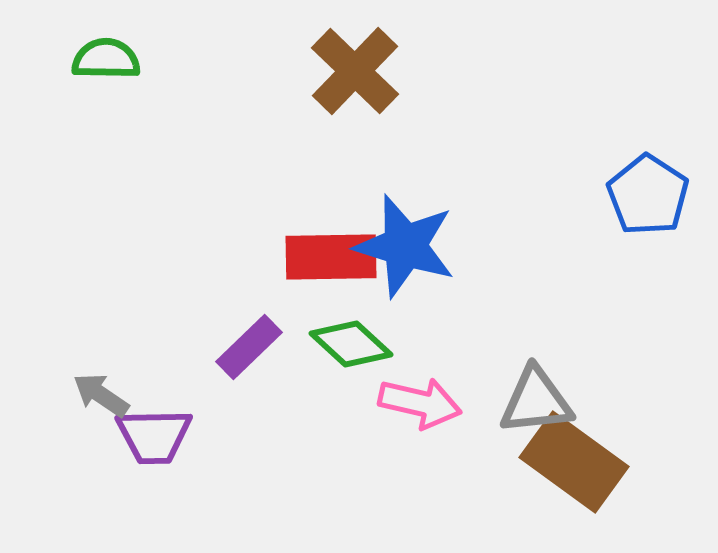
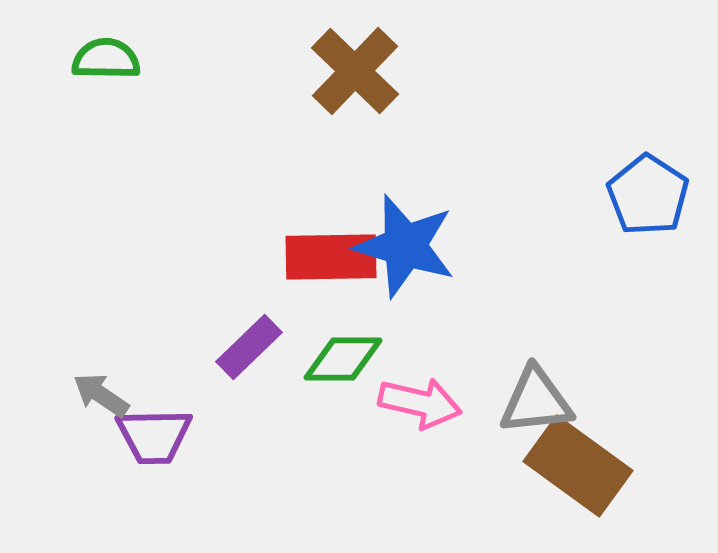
green diamond: moved 8 px left, 15 px down; rotated 42 degrees counterclockwise
brown rectangle: moved 4 px right, 4 px down
